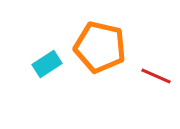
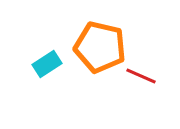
red line: moved 15 px left
